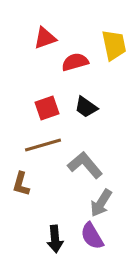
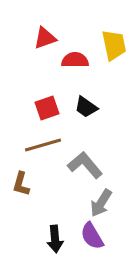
red semicircle: moved 2 px up; rotated 16 degrees clockwise
